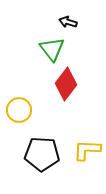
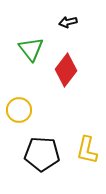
black arrow: rotated 30 degrees counterclockwise
green triangle: moved 21 px left
red diamond: moved 14 px up
yellow L-shape: rotated 80 degrees counterclockwise
